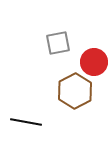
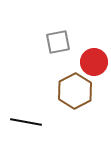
gray square: moved 1 px up
